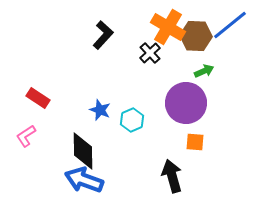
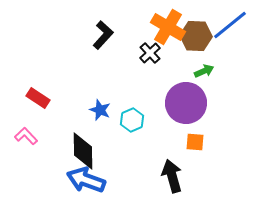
pink L-shape: rotated 80 degrees clockwise
blue arrow: moved 2 px right
